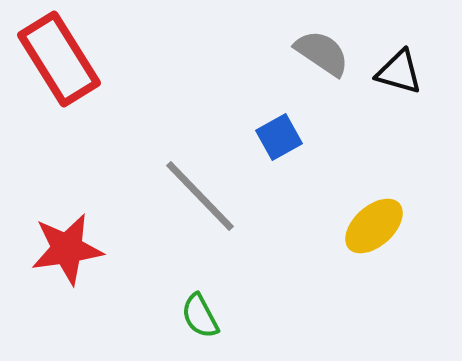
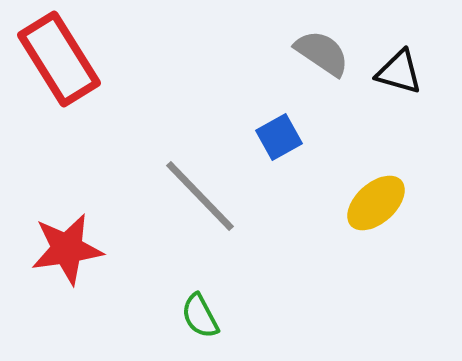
yellow ellipse: moved 2 px right, 23 px up
